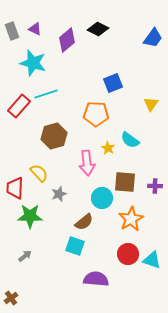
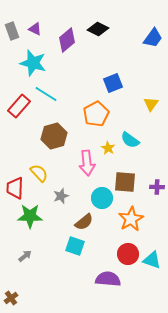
cyan line: rotated 50 degrees clockwise
orange pentagon: rotated 30 degrees counterclockwise
purple cross: moved 2 px right, 1 px down
gray star: moved 2 px right, 2 px down
purple semicircle: moved 12 px right
